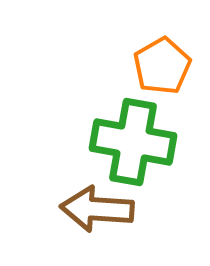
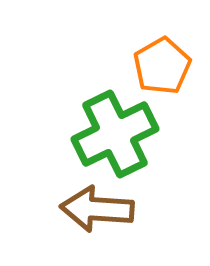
green cross: moved 18 px left, 8 px up; rotated 36 degrees counterclockwise
